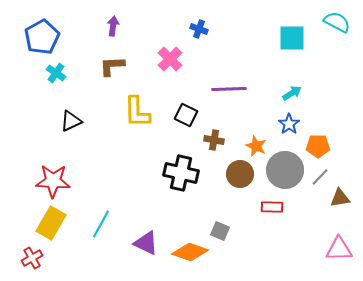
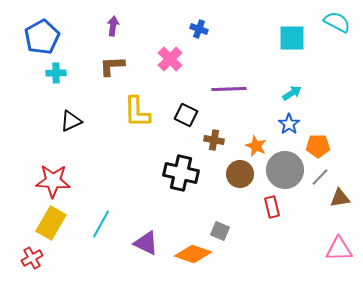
cyan cross: rotated 36 degrees counterclockwise
red rectangle: rotated 75 degrees clockwise
orange diamond: moved 3 px right, 2 px down
